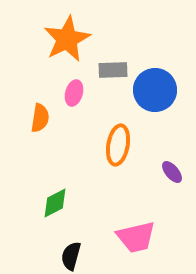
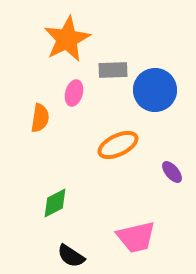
orange ellipse: rotated 54 degrees clockwise
black semicircle: rotated 72 degrees counterclockwise
